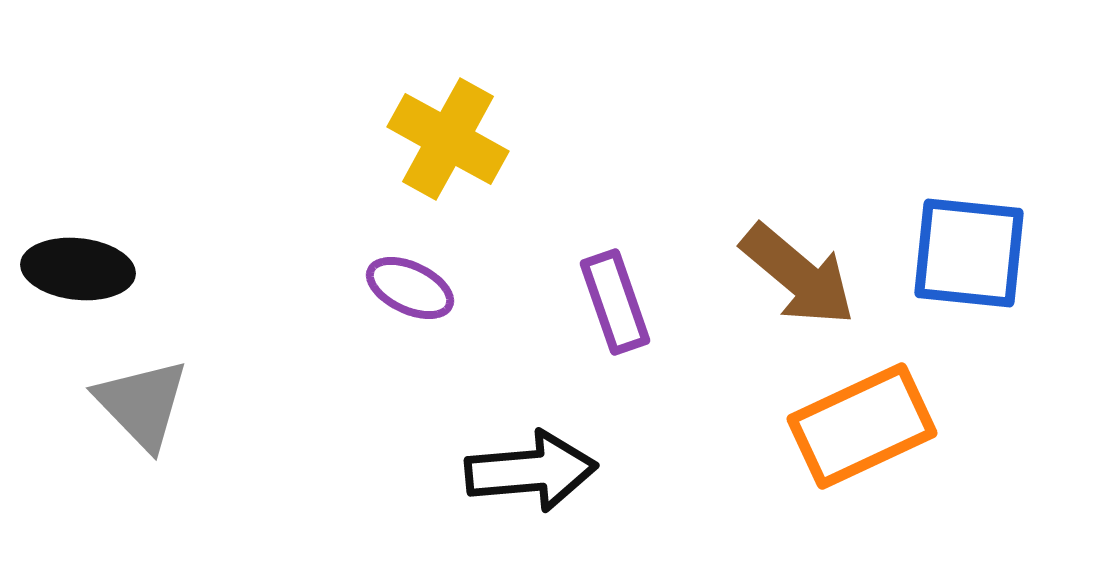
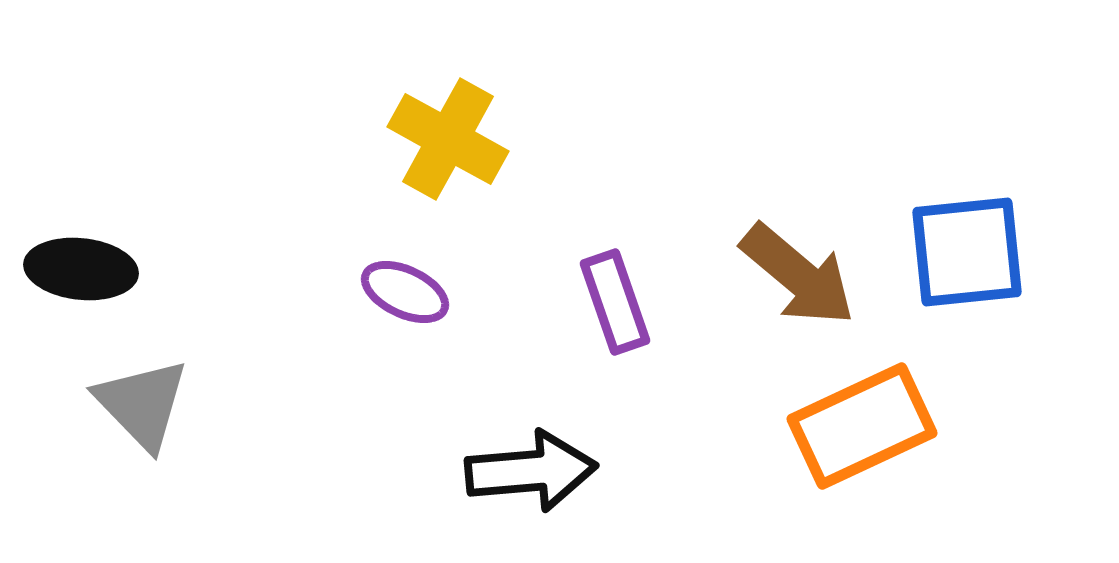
blue square: moved 2 px left, 1 px up; rotated 12 degrees counterclockwise
black ellipse: moved 3 px right
purple ellipse: moved 5 px left, 4 px down
